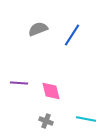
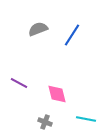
purple line: rotated 24 degrees clockwise
pink diamond: moved 6 px right, 3 px down
gray cross: moved 1 px left, 1 px down
